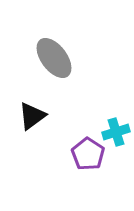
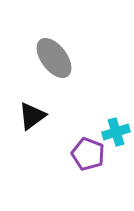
purple pentagon: rotated 12 degrees counterclockwise
